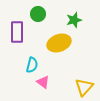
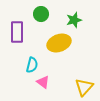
green circle: moved 3 px right
